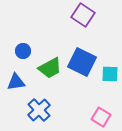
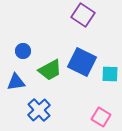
green trapezoid: moved 2 px down
